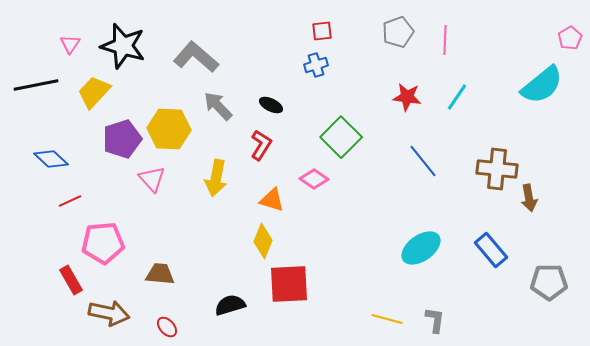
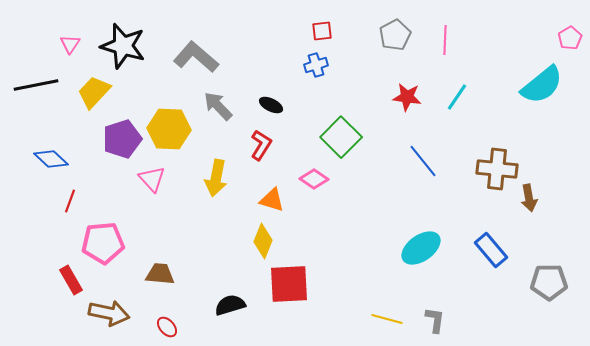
gray pentagon at (398, 32): moved 3 px left, 3 px down; rotated 8 degrees counterclockwise
red line at (70, 201): rotated 45 degrees counterclockwise
